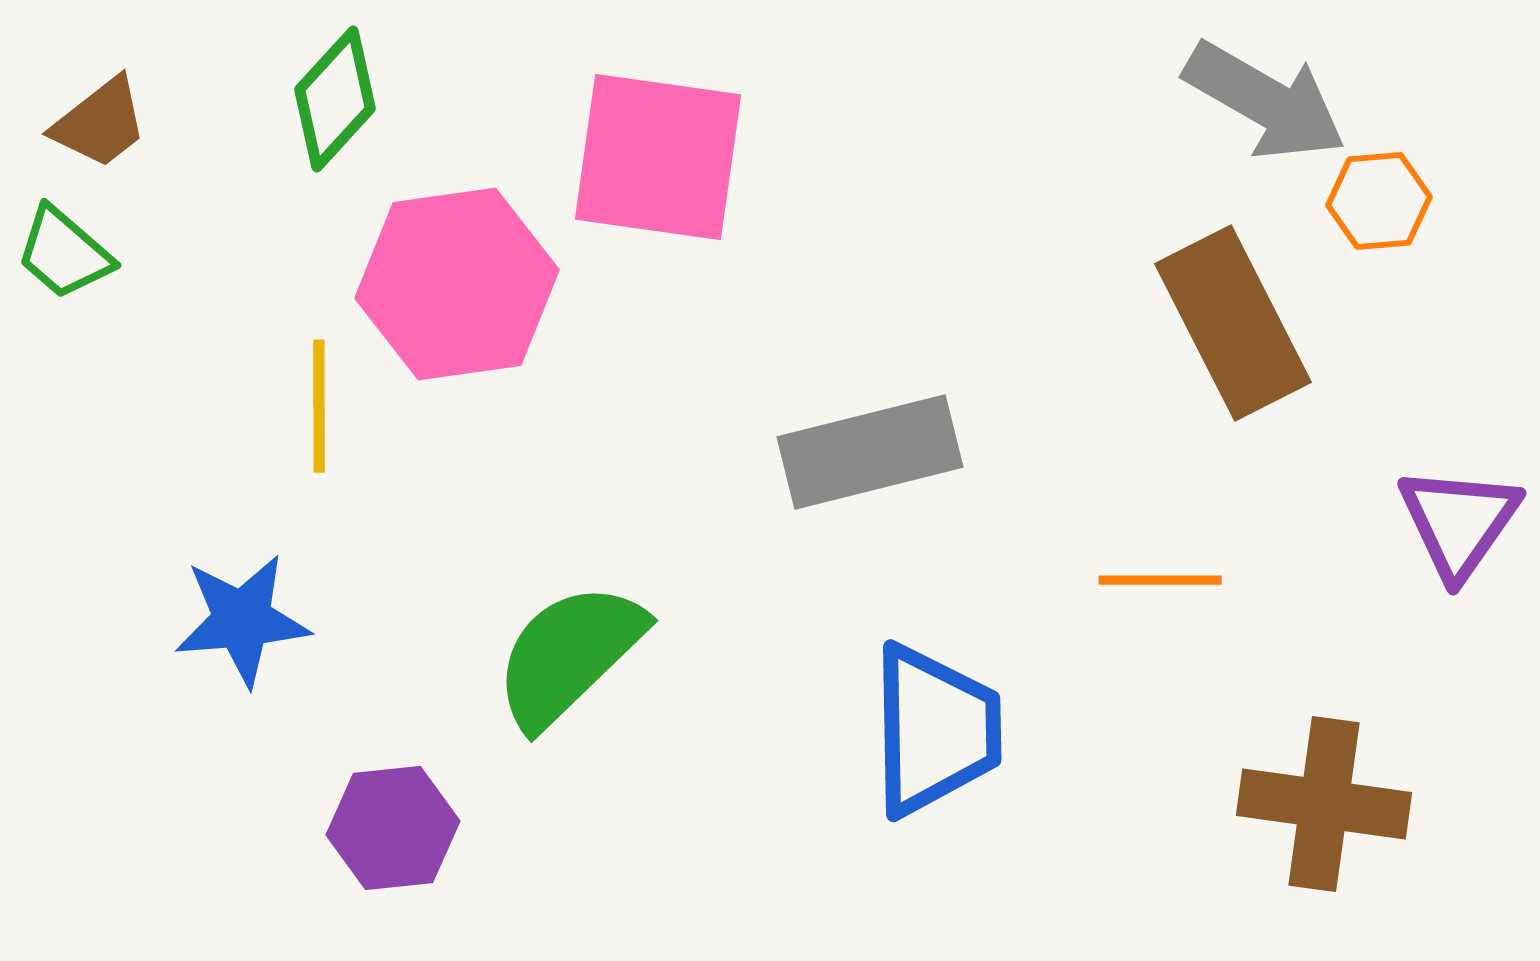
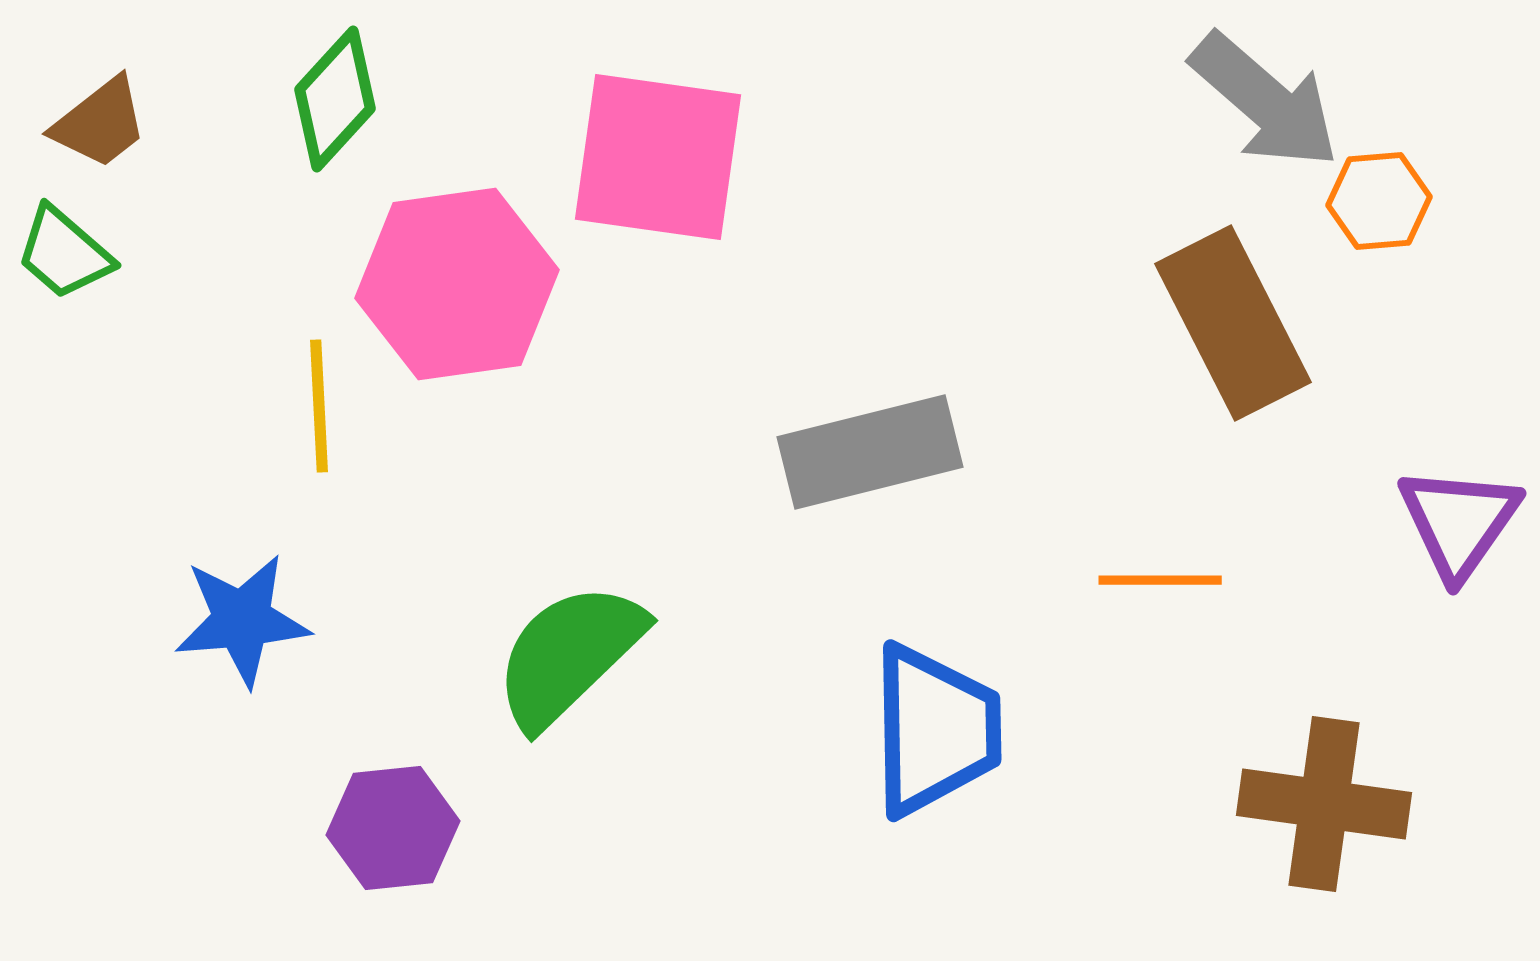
gray arrow: rotated 11 degrees clockwise
yellow line: rotated 3 degrees counterclockwise
